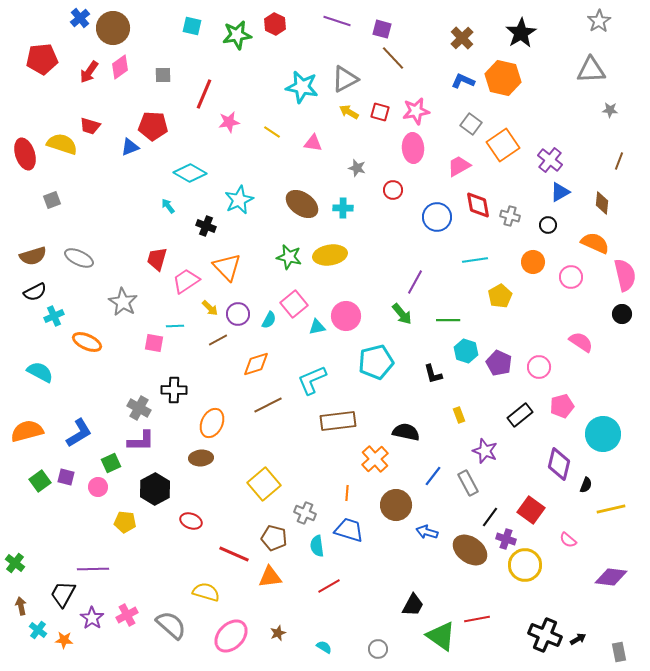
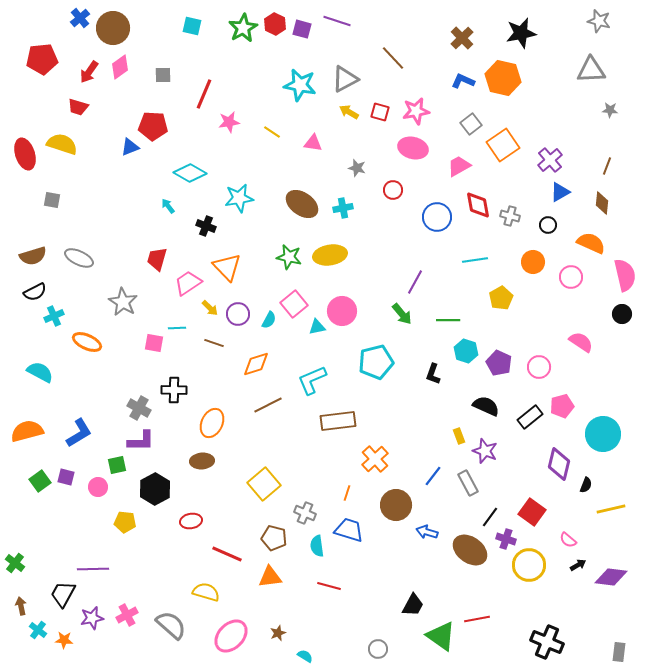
gray star at (599, 21): rotated 25 degrees counterclockwise
purple square at (382, 29): moved 80 px left
black star at (521, 33): rotated 20 degrees clockwise
green star at (237, 35): moved 6 px right, 7 px up; rotated 20 degrees counterclockwise
cyan star at (302, 87): moved 2 px left, 2 px up
gray square at (471, 124): rotated 15 degrees clockwise
red trapezoid at (90, 126): moved 12 px left, 19 px up
pink ellipse at (413, 148): rotated 72 degrees counterclockwise
purple cross at (550, 160): rotated 10 degrees clockwise
brown line at (619, 161): moved 12 px left, 5 px down
gray square at (52, 200): rotated 30 degrees clockwise
cyan star at (239, 200): moved 2 px up; rotated 16 degrees clockwise
cyan cross at (343, 208): rotated 12 degrees counterclockwise
orange semicircle at (595, 243): moved 4 px left
pink trapezoid at (186, 281): moved 2 px right, 2 px down
yellow pentagon at (500, 296): moved 1 px right, 2 px down
pink circle at (346, 316): moved 4 px left, 5 px up
cyan line at (175, 326): moved 2 px right, 2 px down
brown line at (218, 340): moved 4 px left, 3 px down; rotated 48 degrees clockwise
black L-shape at (433, 374): rotated 35 degrees clockwise
yellow rectangle at (459, 415): moved 21 px down
black rectangle at (520, 415): moved 10 px right, 2 px down
black semicircle at (406, 432): moved 80 px right, 26 px up; rotated 12 degrees clockwise
brown ellipse at (201, 458): moved 1 px right, 3 px down
green square at (111, 463): moved 6 px right, 2 px down; rotated 12 degrees clockwise
orange line at (347, 493): rotated 14 degrees clockwise
red square at (531, 510): moved 1 px right, 2 px down
red ellipse at (191, 521): rotated 30 degrees counterclockwise
red line at (234, 554): moved 7 px left
yellow circle at (525, 565): moved 4 px right
red line at (329, 586): rotated 45 degrees clockwise
purple star at (92, 618): rotated 25 degrees clockwise
black cross at (545, 635): moved 2 px right, 7 px down
black arrow at (578, 639): moved 74 px up
cyan semicircle at (324, 647): moved 19 px left, 9 px down
gray rectangle at (619, 652): rotated 18 degrees clockwise
